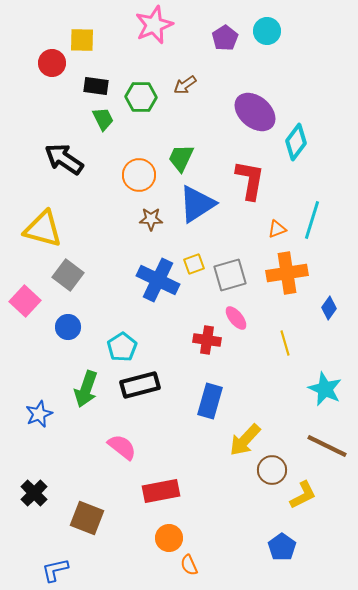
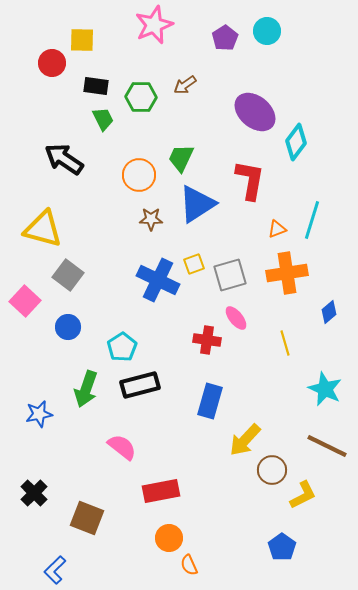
blue diamond at (329, 308): moved 4 px down; rotated 15 degrees clockwise
blue star at (39, 414): rotated 12 degrees clockwise
blue L-shape at (55, 570): rotated 32 degrees counterclockwise
